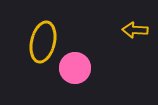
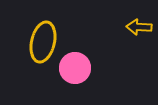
yellow arrow: moved 4 px right, 3 px up
